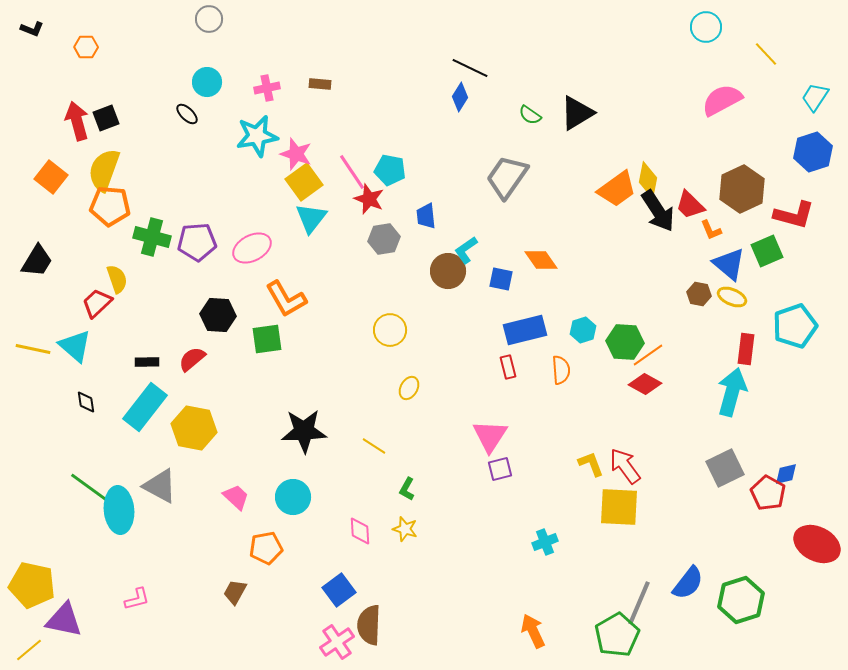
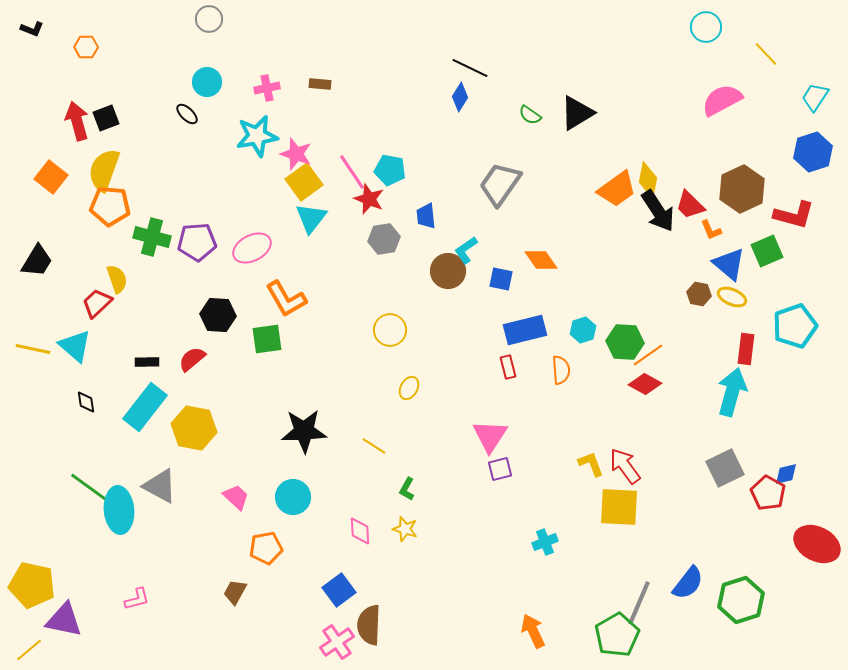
gray trapezoid at (507, 177): moved 7 px left, 7 px down
